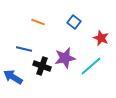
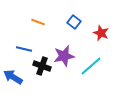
red star: moved 5 px up
purple star: moved 1 px left, 2 px up
